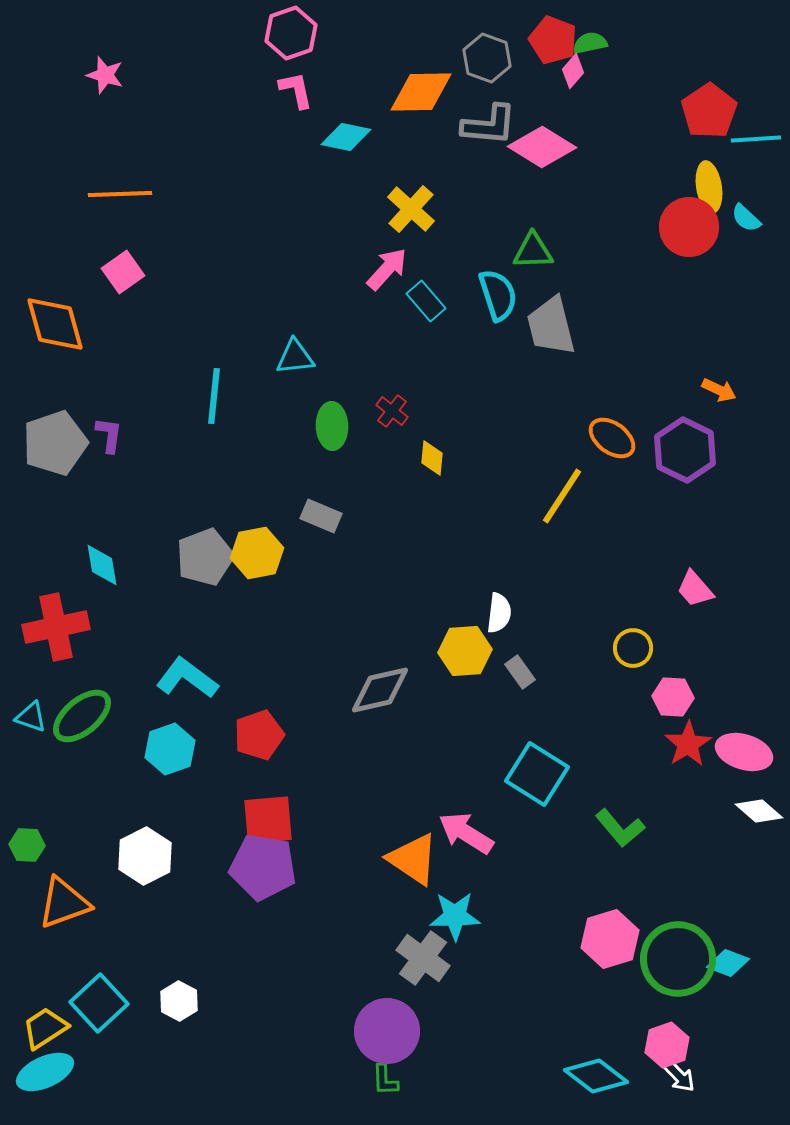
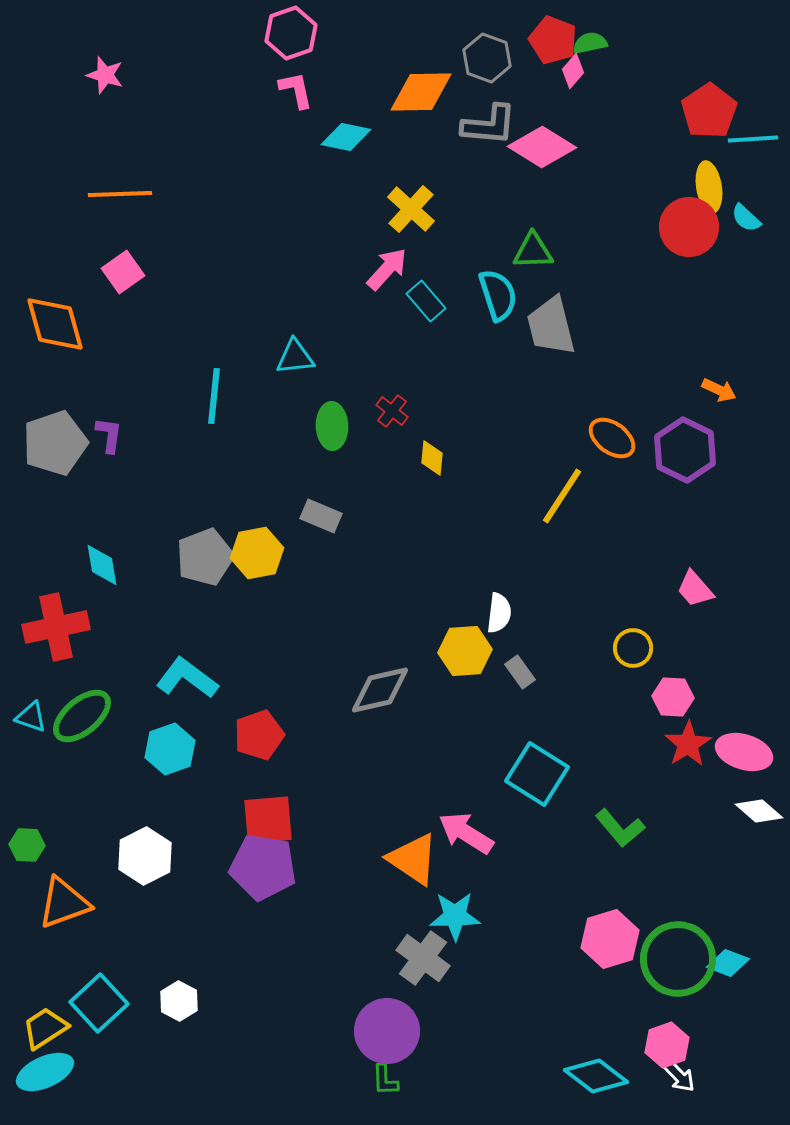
cyan line at (756, 139): moved 3 px left
